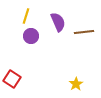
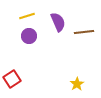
yellow line: moved 1 px right; rotated 56 degrees clockwise
purple circle: moved 2 px left
red square: rotated 24 degrees clockwise
yellow star: moved 1 px right
